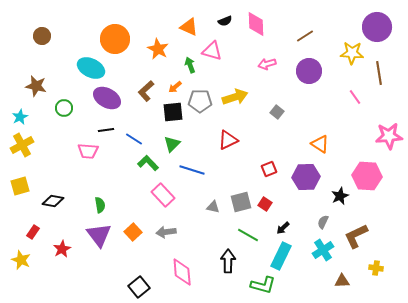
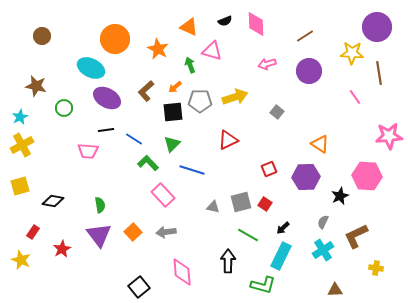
brown triangle at (342, 281): moved 7 px left, 9 px down
